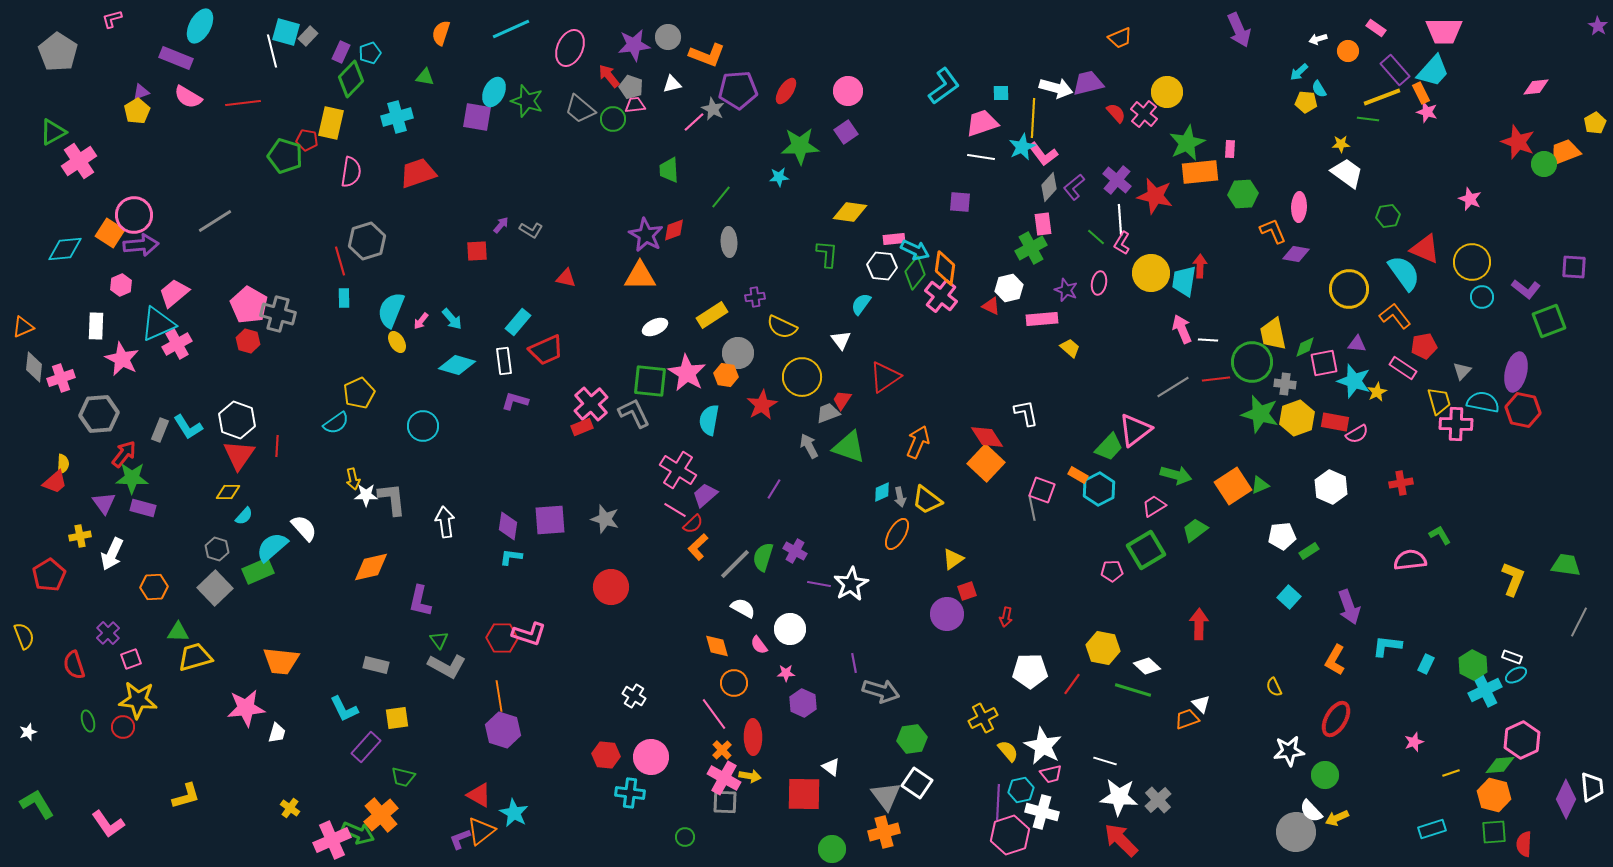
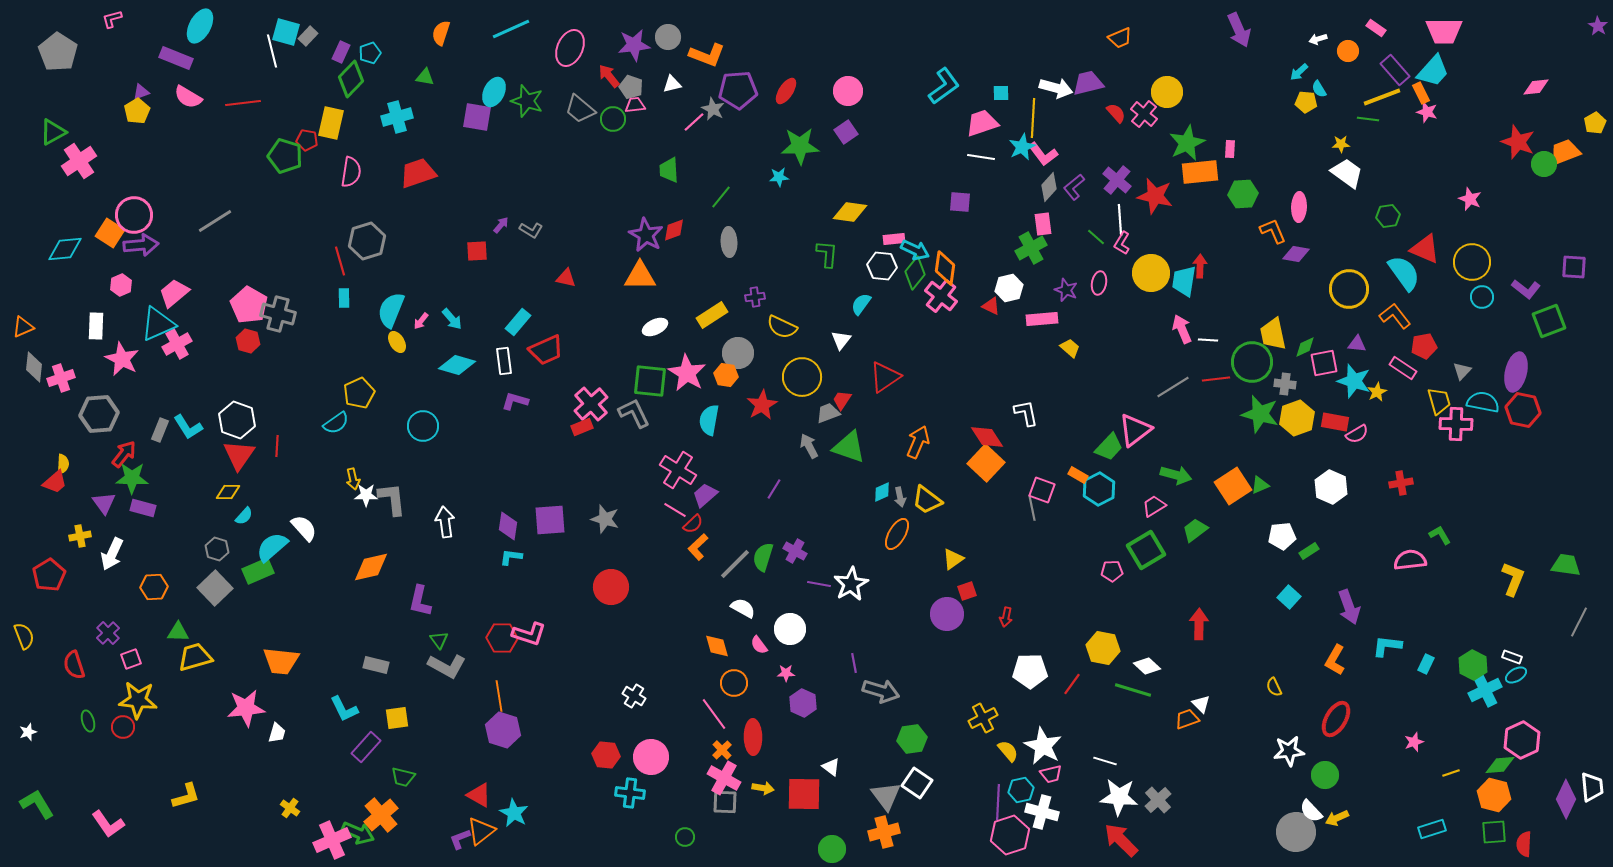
white triangle at (841, 340): rotated 15 degrees clockwise
yellow arrow at (750, 776): moved 13 px right, 12 px down
